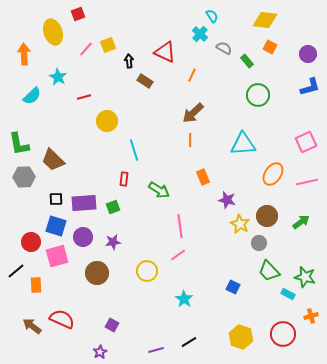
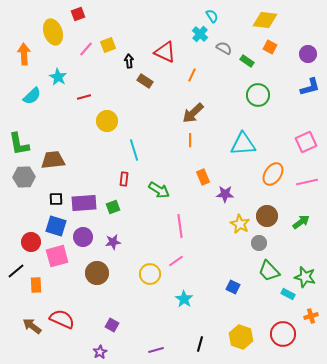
green rectangle at (247, 61): rotated 16 degrees counterclockwise
brown trapezoid at (53, 160): rotated 130 degrees clockwise
purple star at (227, 200): moved 2 px left, 6 px up; rotated 12 degrees counterclockwise
pink line at (178, 255): moved 2 px left, 6 px down
yellow circle at (147, 271): moved 3 px right, 3 px down
black line at (189, 342): moved 11 px right, 2 px down; rotated 42 degrees counterclockwise
